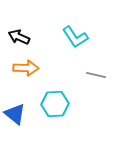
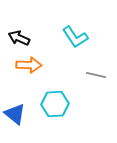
black arrow: moved 1 px down
orange arrow: moved 3 px right, 3 px up
